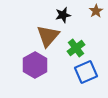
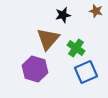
brown star: rotated 24 degrees counterclockwise
brown triangle: moved 3 px down
green cross: rotated 18 degrees counterclockwise
purple hexagon: moved 4 px down; rotated 15 degrees counterclockwise
